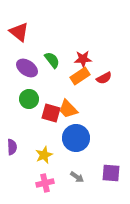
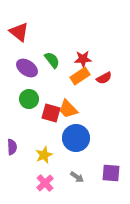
pink cross: rotated 30 degrees counterclockwise
